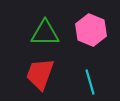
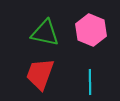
green triangle: rotated 12 degrees clockwise
cyan line: rotated 15 degrees clockwise
